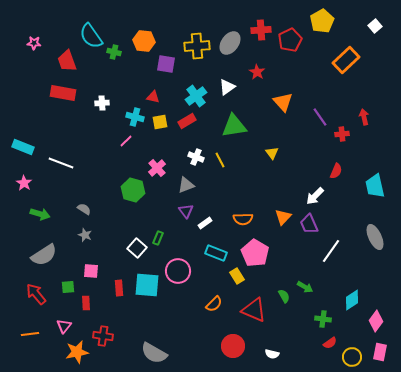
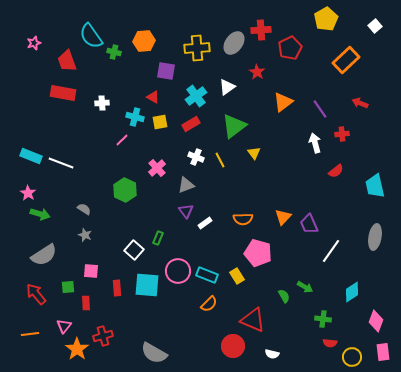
yellow pentagon at (322, 21): moved 4 px right, 2 px up
red pentagon at (290, 40): moved 8 px down
orange hexagon at (144, 41): rotated 10 degrees counterclockwise
pink star at (34, 43): rotated 24 degrees counterclockwise
gray ellipse at (230, 43): moved 4 px right
yellow cross at (197, 46): moved 2 px down
purple square at (166, 64): moved 7 px down
red triangle at (153, 97): rotated 16 degrees clockwise
orange triangle at (283, 102): rotated 35 degrees clockwise
purple line at (320, 117): moved 8 px up
red arrow at (364, 117): moved 4 px left, 14 px up; rotated 56 degrees counterclockwise
red rectangle at (187, 121): moved 4 px right, 3 px down
green triangle at (234, 126): rotated 28 degrees counterclockwise
pink line at (126, 141): moved 4 px left, 1 px up
cyan rectangle at (23, 147): moved 8 px right, 9 px down
yellow triangle at (272, 153): moved 18 px left
red semicircle at (336, 171): rotated 28 degrees clockwise
pink star at (24, 183): moved 4 px right, 10 px down
green hexagon at (133, 190): moved 8 px left; rotated 10 degrees clockwise
white arrow at (315, 196): moved 53 px up; rotated 120 degrees clockwise
gray ellipse at (375, 237): rotated 35 degrees clockwise
white square at (137, 248): moved 3 px left, 2 px down
cyan rectangle at (216, 253): moved 9 px left, 22 px down
pink pentagon at (255, 253): moved 3 px right; rotated 16 degrees counterclockwise
red rectangle at (119, 288): moved 2 px left
cyan diamond at (352, 300): moved 8 px up
orange semicircle at (214, 304): moved 5 px left
red triangle at (254, 310): moved 1 px left, 10 px down
pink diamond at (376, 321): rotated 15 degrees counterclockwise
red cross at (103, 336): rotated 24 degrees counterclockwise
red semicircle at (330, 343): rotated 40 degrees clockwise
orange star at (77, 352): moved 3 px up; rotated 25 degrees counterclockwise
pink rectangle at (380, 352): moved 3 px right; rotated 18 degrees counterclockwise
